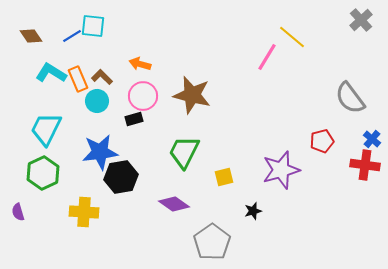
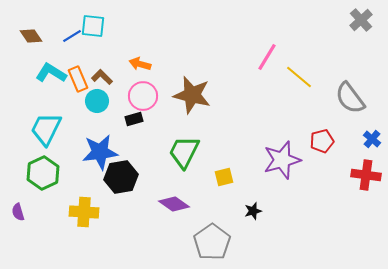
yellow line: moved 7 px right, 40 px down
red cross: moved 1 px right, 10 px down
purple star: moved 1 px right, 10 px up
